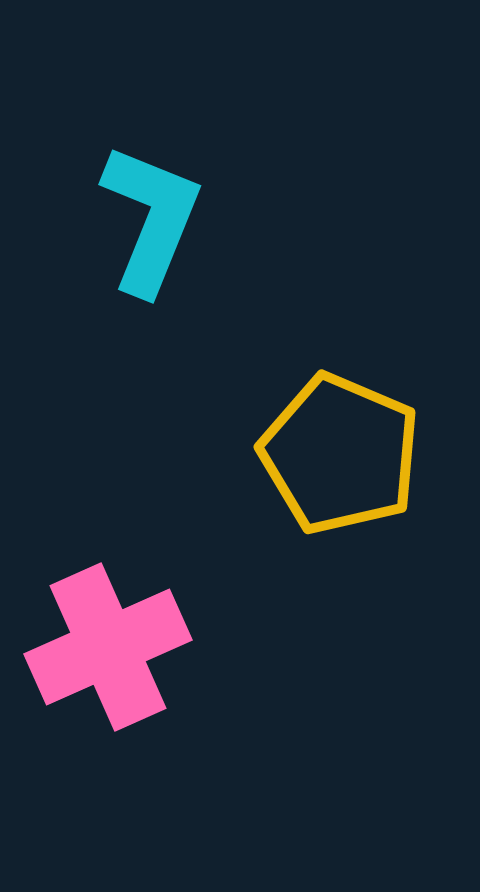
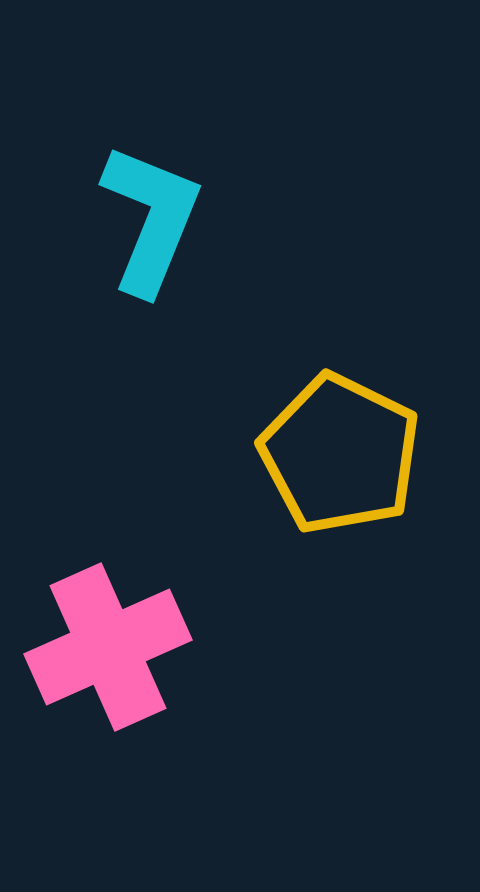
yellow pentagon: rotated 3 degrees clockwise
